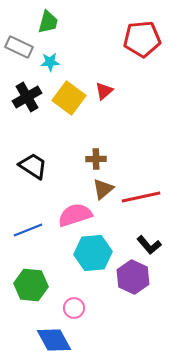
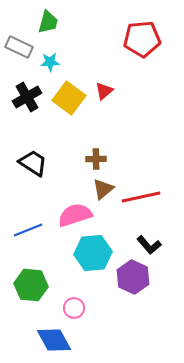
black trapezoid: moved 3 px up
